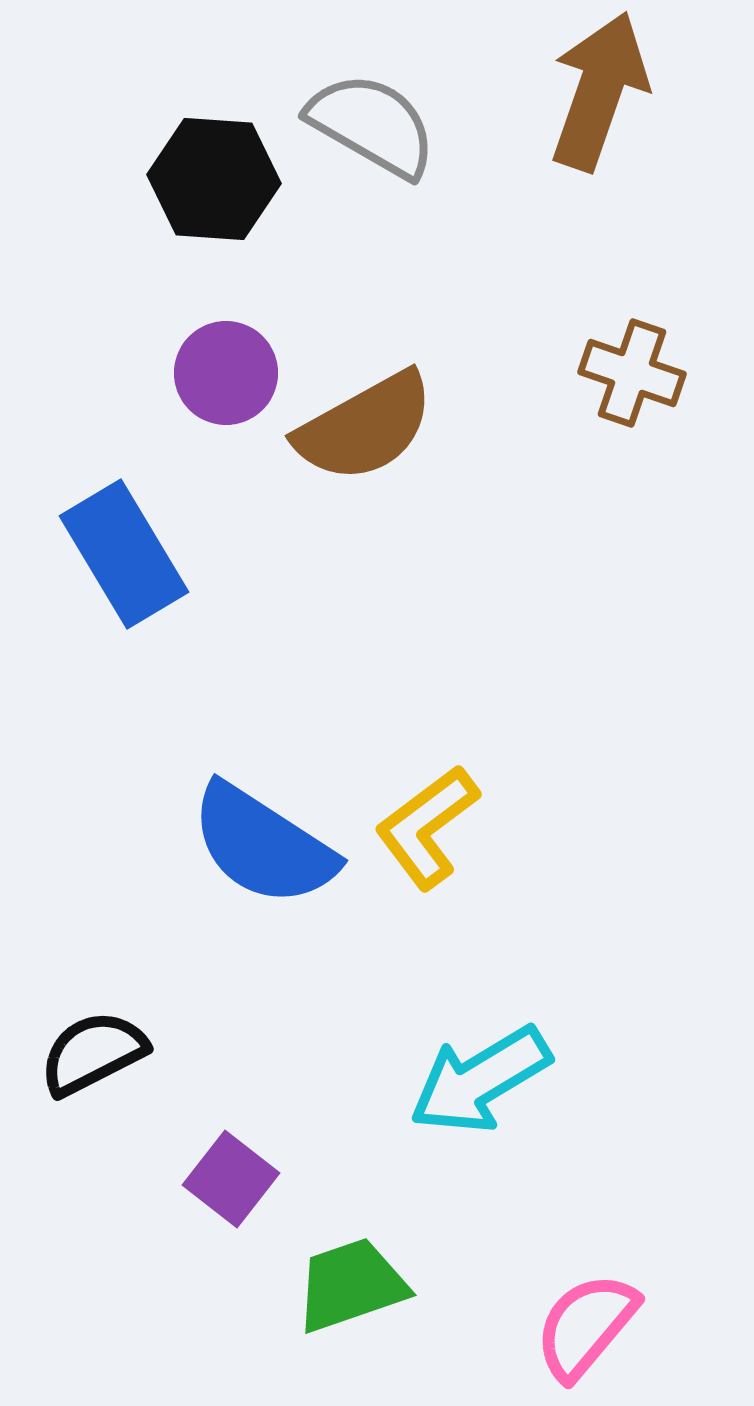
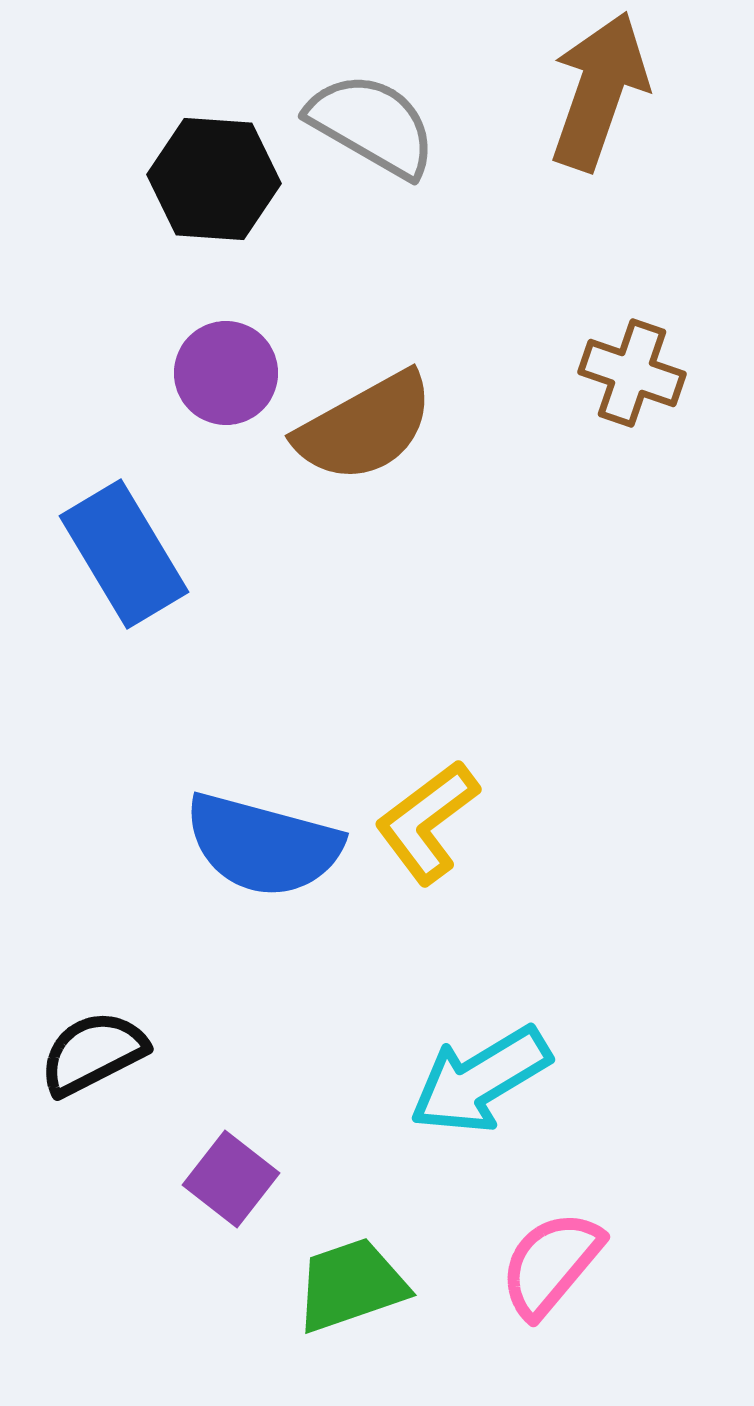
yellow L-shape: moved 5 px up
blue semicircle: rotated 18 degrees counterclockwise
pink semicircle: moved 35 px left, 62 px up
